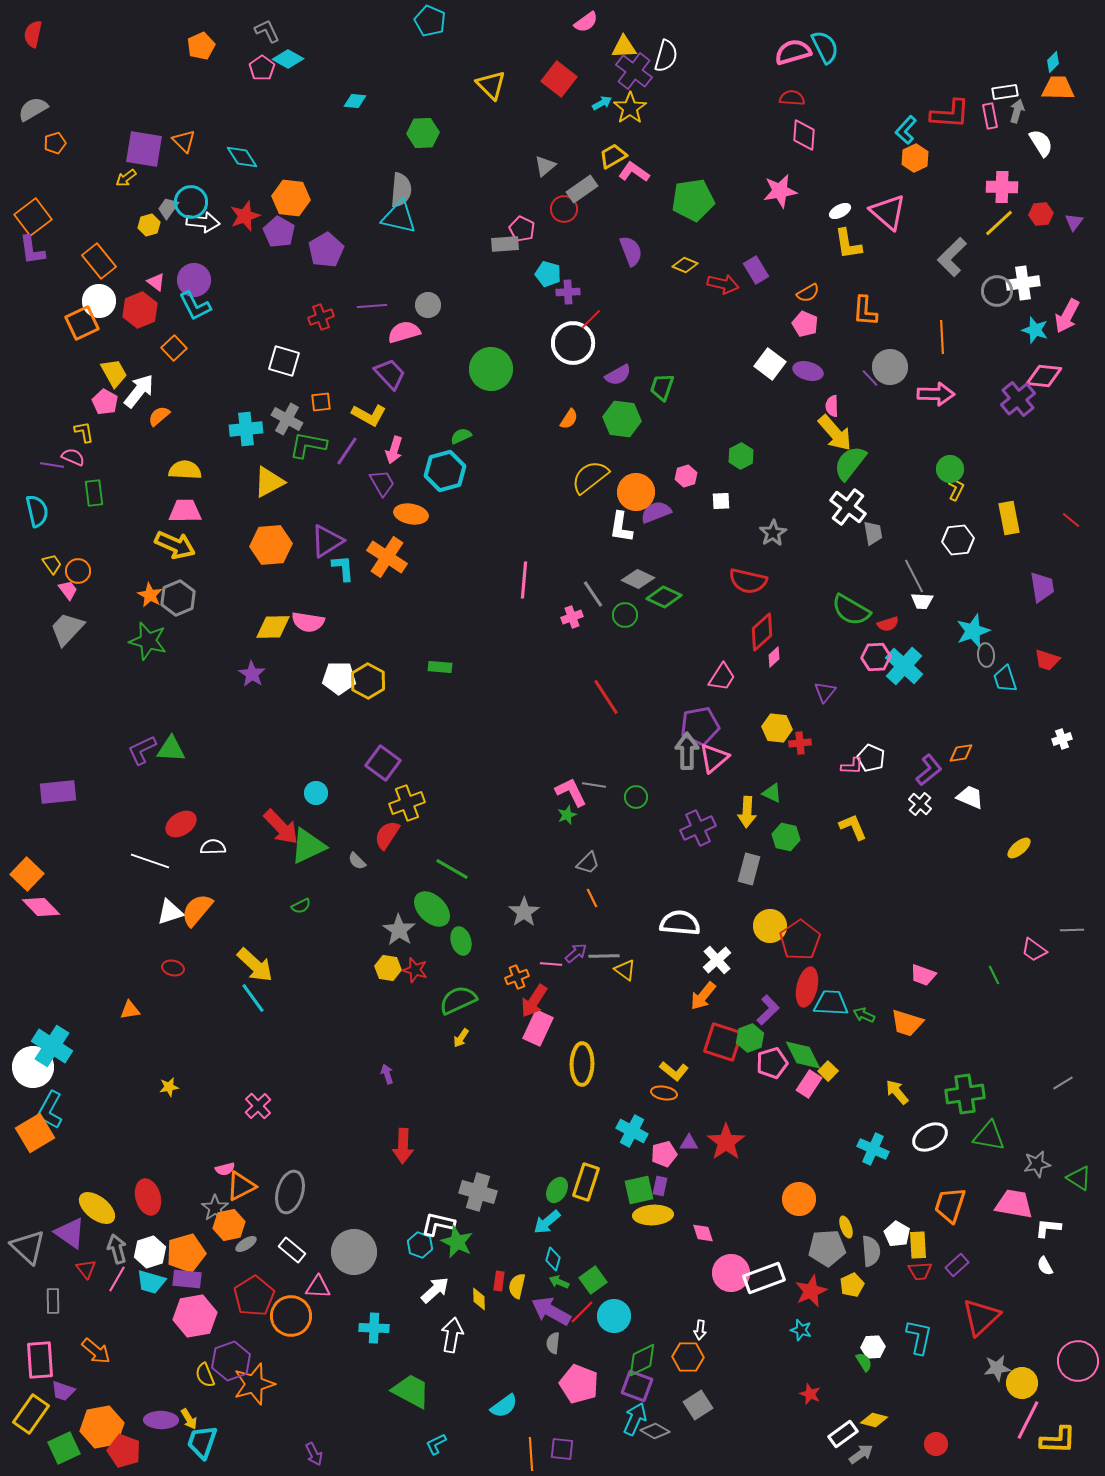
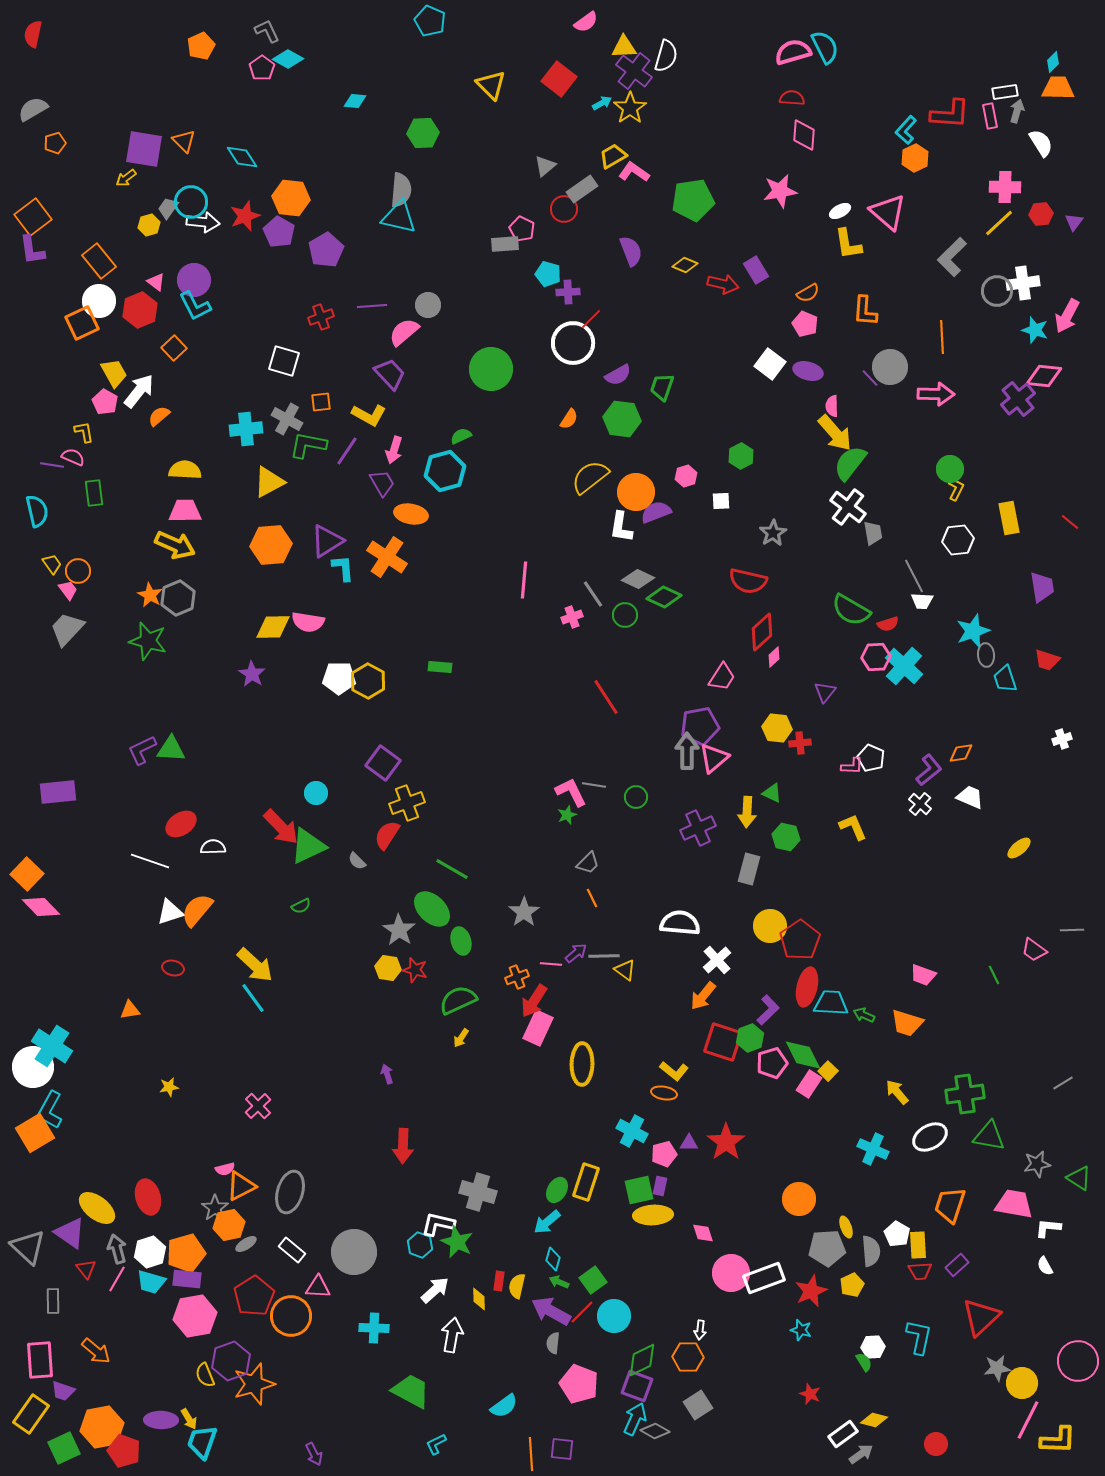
pink cross at (1002, 187): moved 3 px right
pink semicircle at (404, 332): rotated 24 degrees counterclockwise
red line at (1071, 520): moved 1 px left, 2 px down
